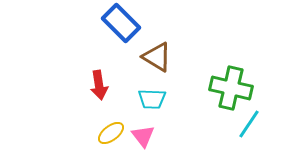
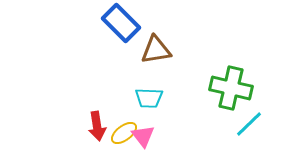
brown triangle: moved 1 px left, 7 px up; rotated 40 degrees counterclockwise
red arrow: moved 2 px left, 41 px down
cyan trapezoid: moved 3 px left, 1 px up
cyan line: rotated 12 degrees clockwise
yellow ellipse: moved 13 px right
